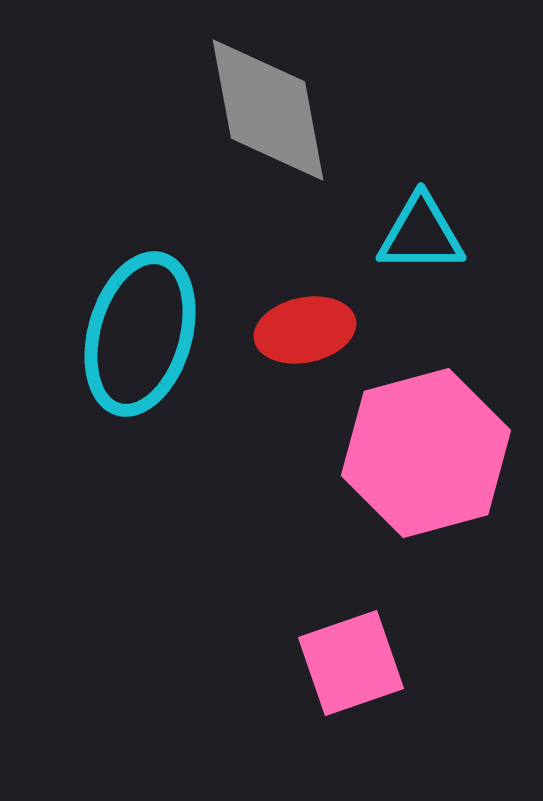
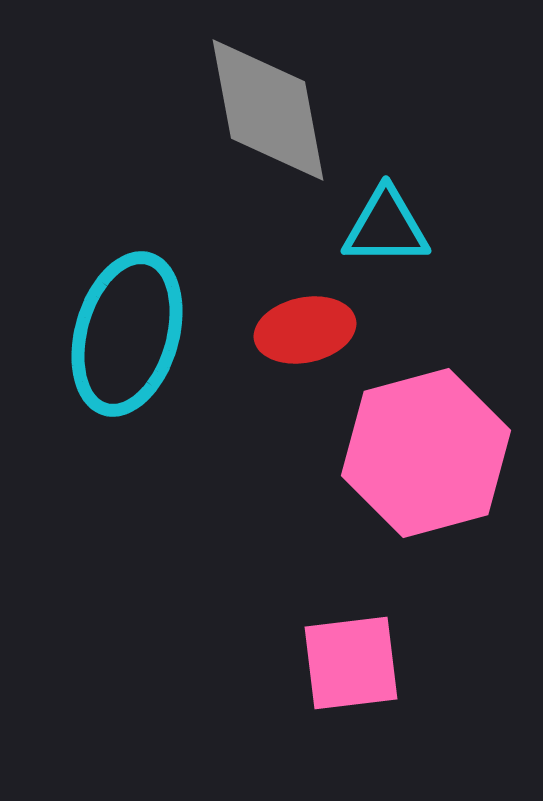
cyan triangle: moved 35 px left, 7 px up
cyan ellipse: moved 13 px left
pink square: rotated 12 degrees clockwise
